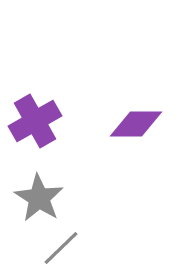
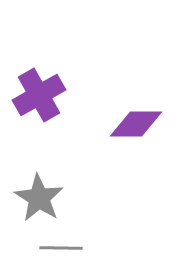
purple cross: moved 4 px right, 26 px up
gray line: rotated 45 degrees clockwise
